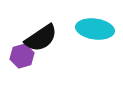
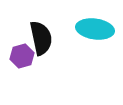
black semicircle: rotated 68 degrees counterclockwise
